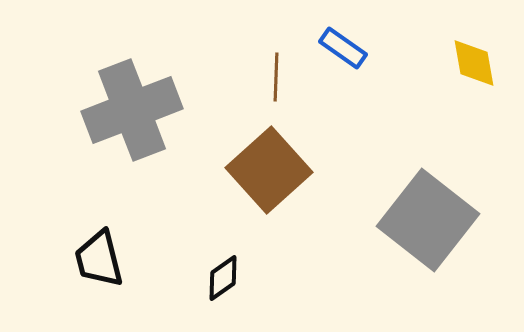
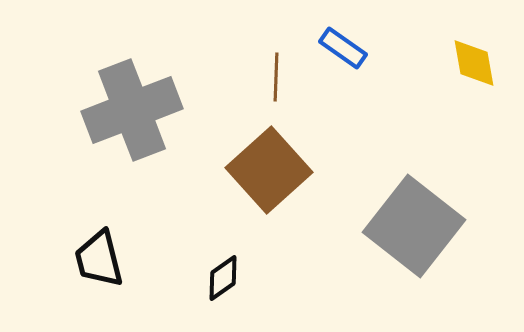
gray square: moved 14 px left, 6 px down
